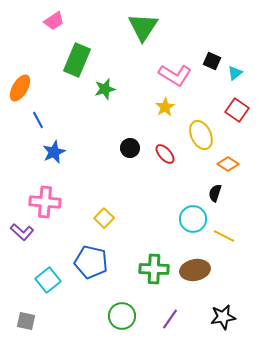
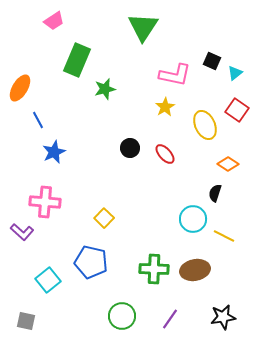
pink L-shape: rotated 20 degrees counterclockwise
yellow ellipse: moved 4 px right, 10 px up
